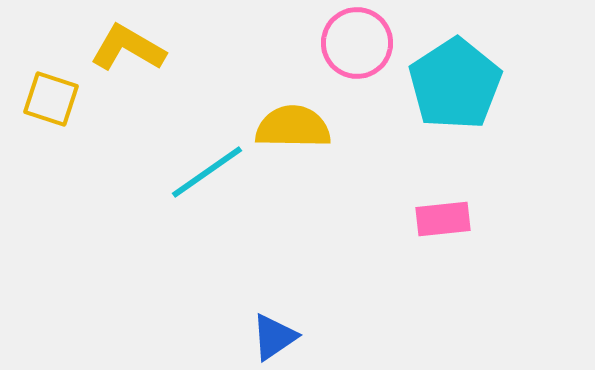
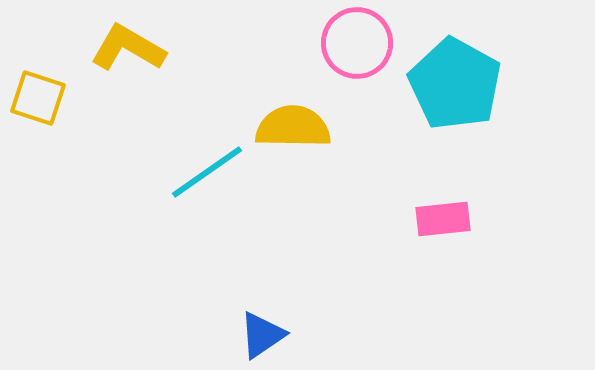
cyan pentagon: rotated 10 degrees counterclockwise
yellow square: moved 13 px left, 1 px up
blue triangle: moved 12 px left, 2 px up
